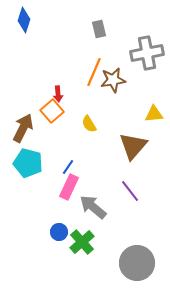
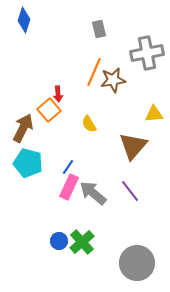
orange square: moved 3 px left, 1 px up
gray arrow: moved 14 px up
blue circle: moved 9 px down
